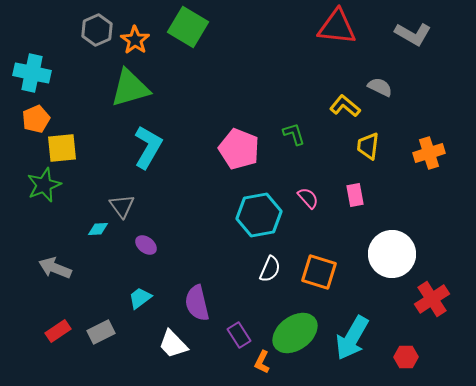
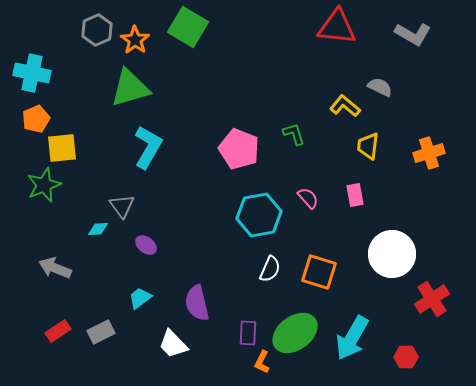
purple rectangle: moved 9 px right, 2 px up; rotated 35 degrees clockwise
